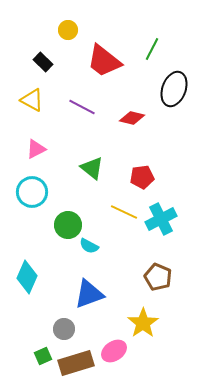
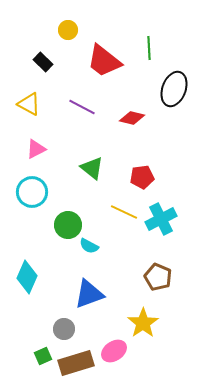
green line: moved 3 px left, 1 px up; rotated 30 degrees counterclockwise
yellow triangle: moved 3 px left, 4 px down
